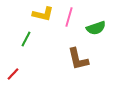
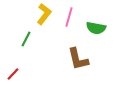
yellow L-shape: moved 1 px right; rotated 65 degrees counterclockwise
green semicircle: rotated 30 degrees clockwise
